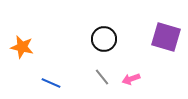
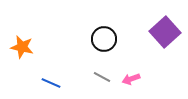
purple square: moved 1 px left, 5 px up; rotated 32 degrees clockwise
gray line: rotated 24 degrees counterclockwise
